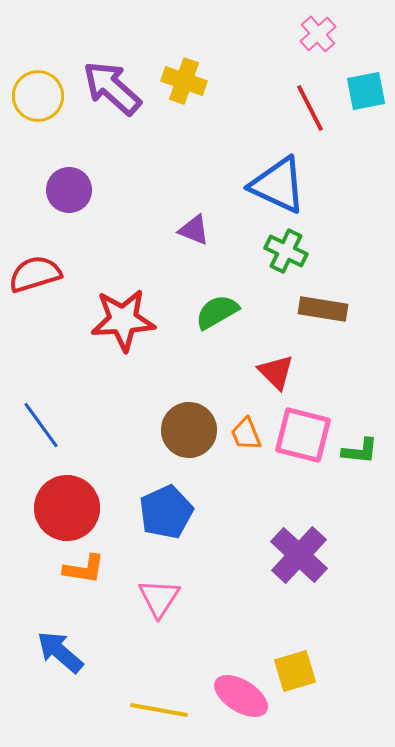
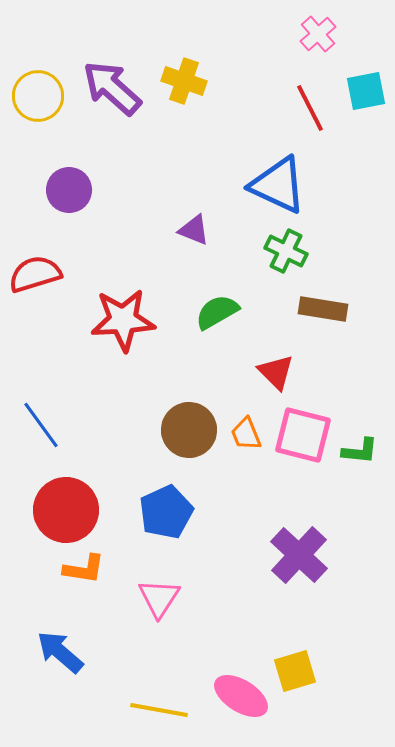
red circle: moved 1 px left, 2 px down
